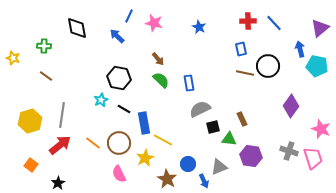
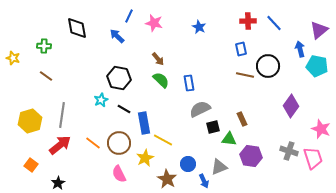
purple triangle at (320, 28): moved 1 px left, 2 px down
brown line at (245, 73): moved 2 px down
